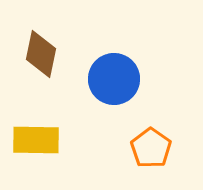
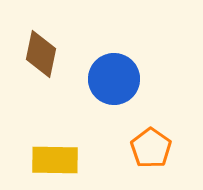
yellow rectangle: moved 19 px right, 20 px down
